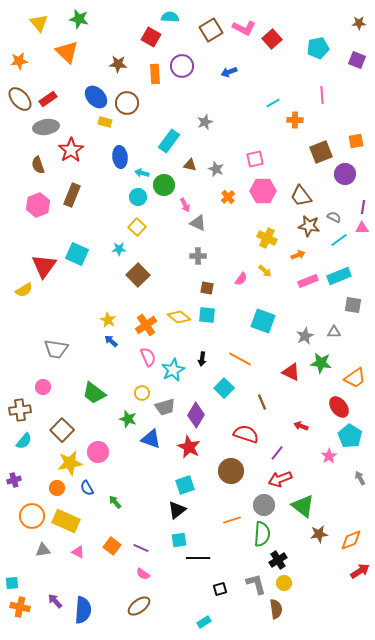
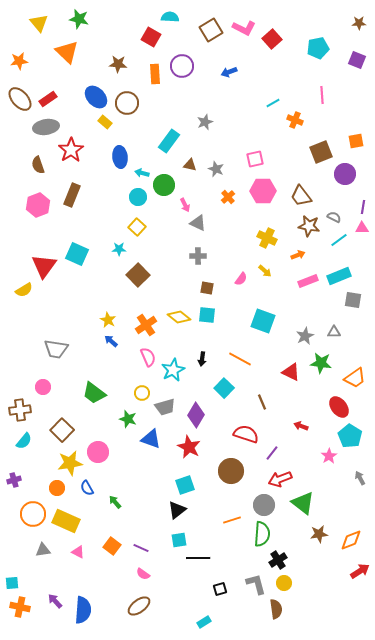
orange cross at (295, 120): rotated 21 degrees clockwise
yellow rectangle at (105, 122): rotated 24 degrees clockwise
gray square at (353, 305): moved 5 px up
purple line at (277, 453): moved 5 px left
green triangle at (303, 506): moved 3 px up
orange circle at (32, 516): moved 1 px right, 2 px up
